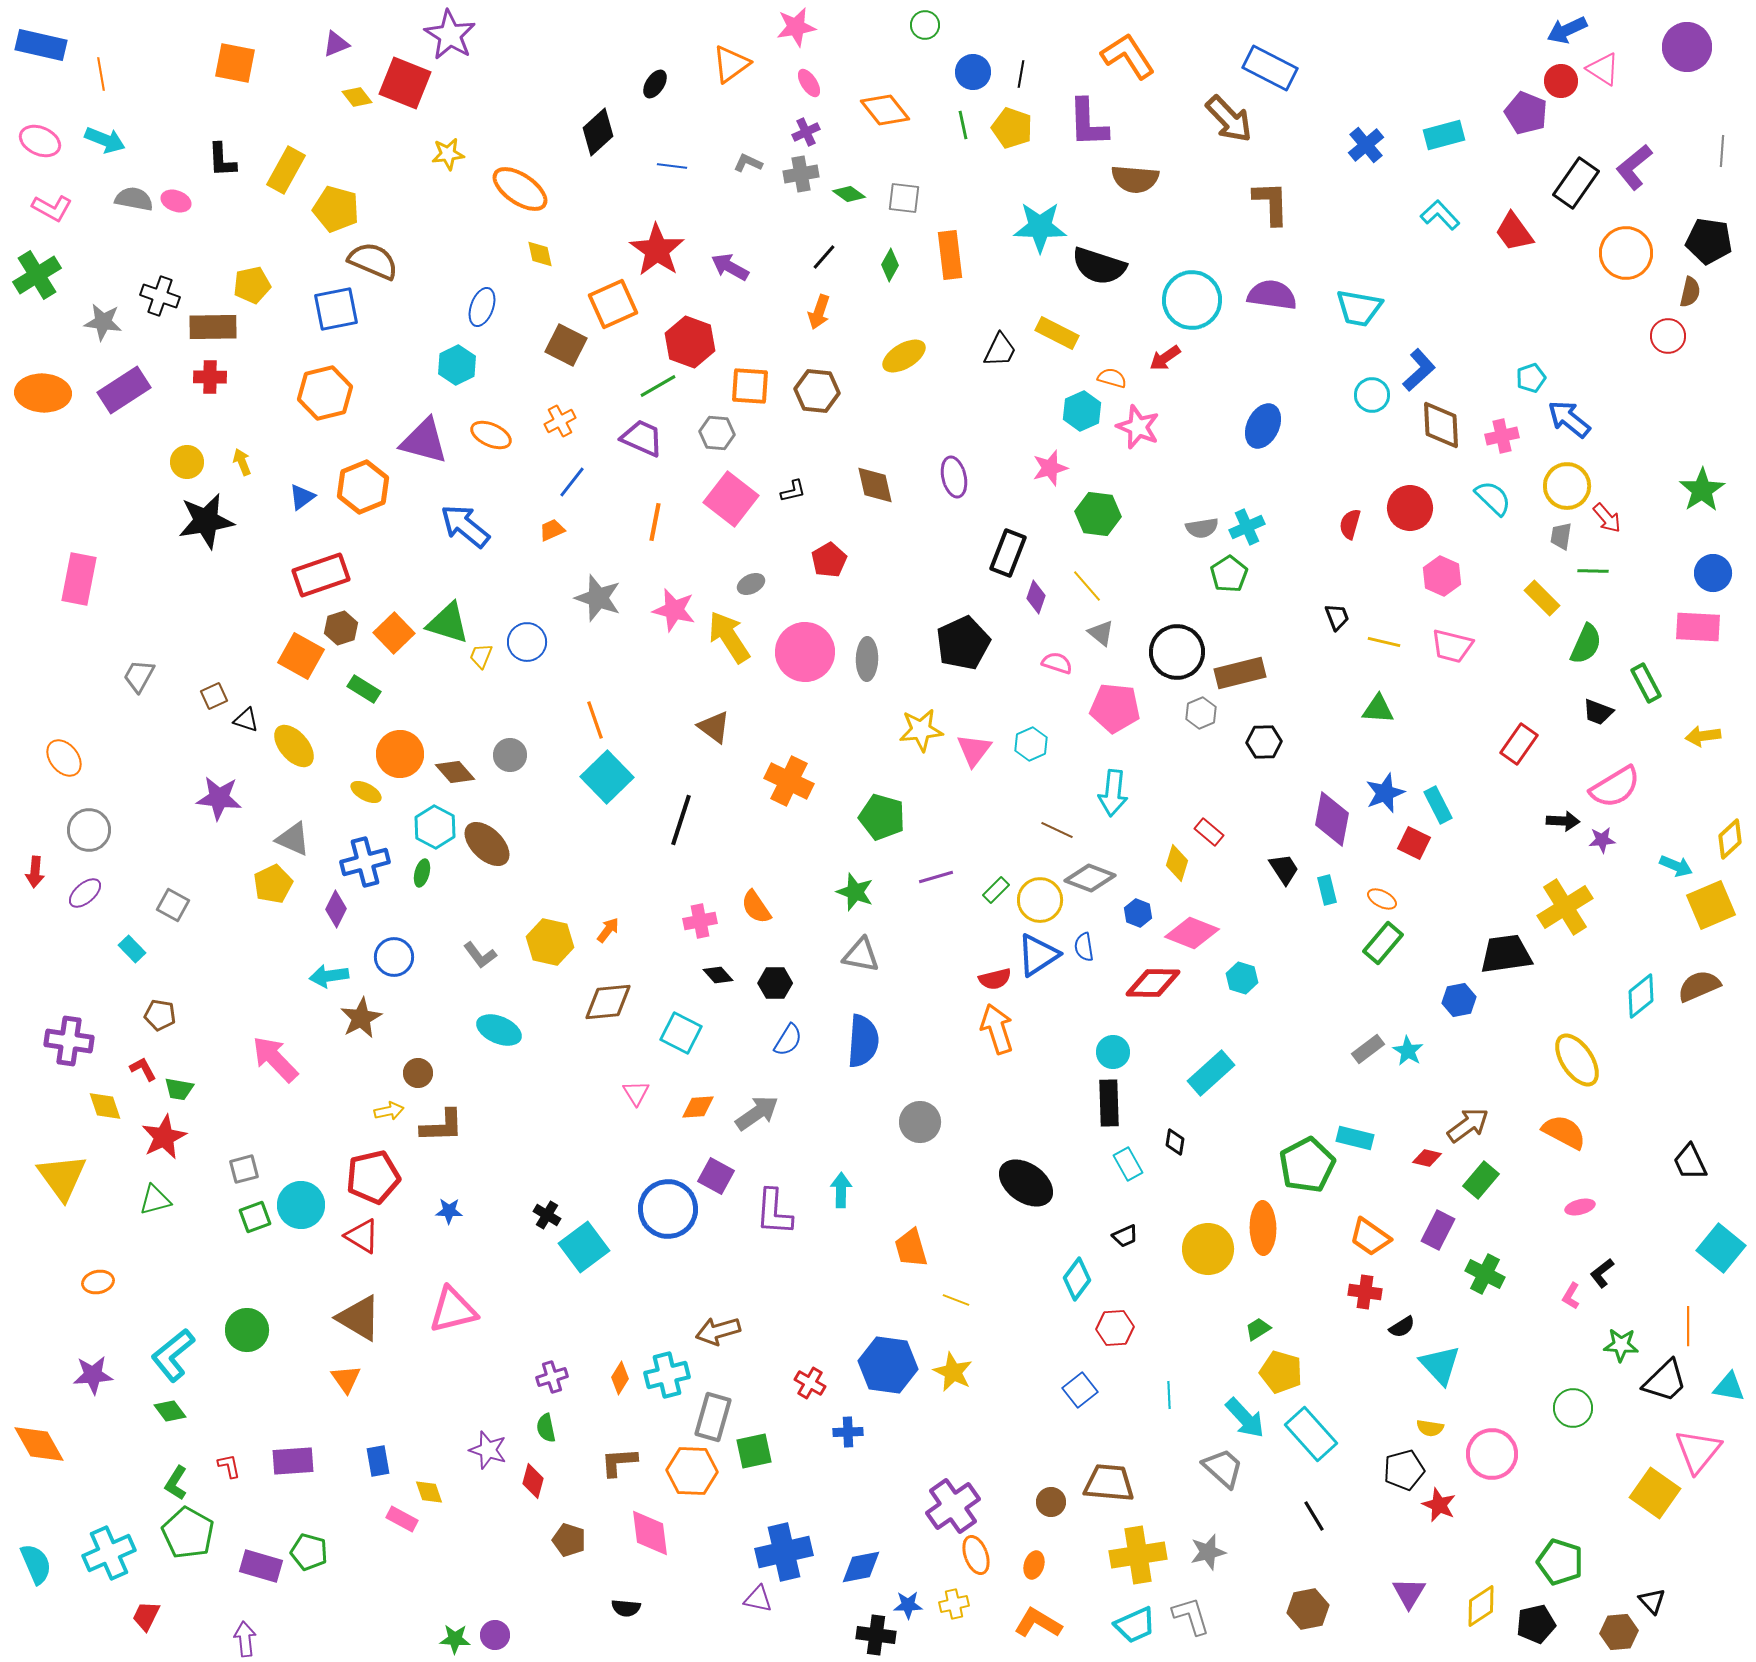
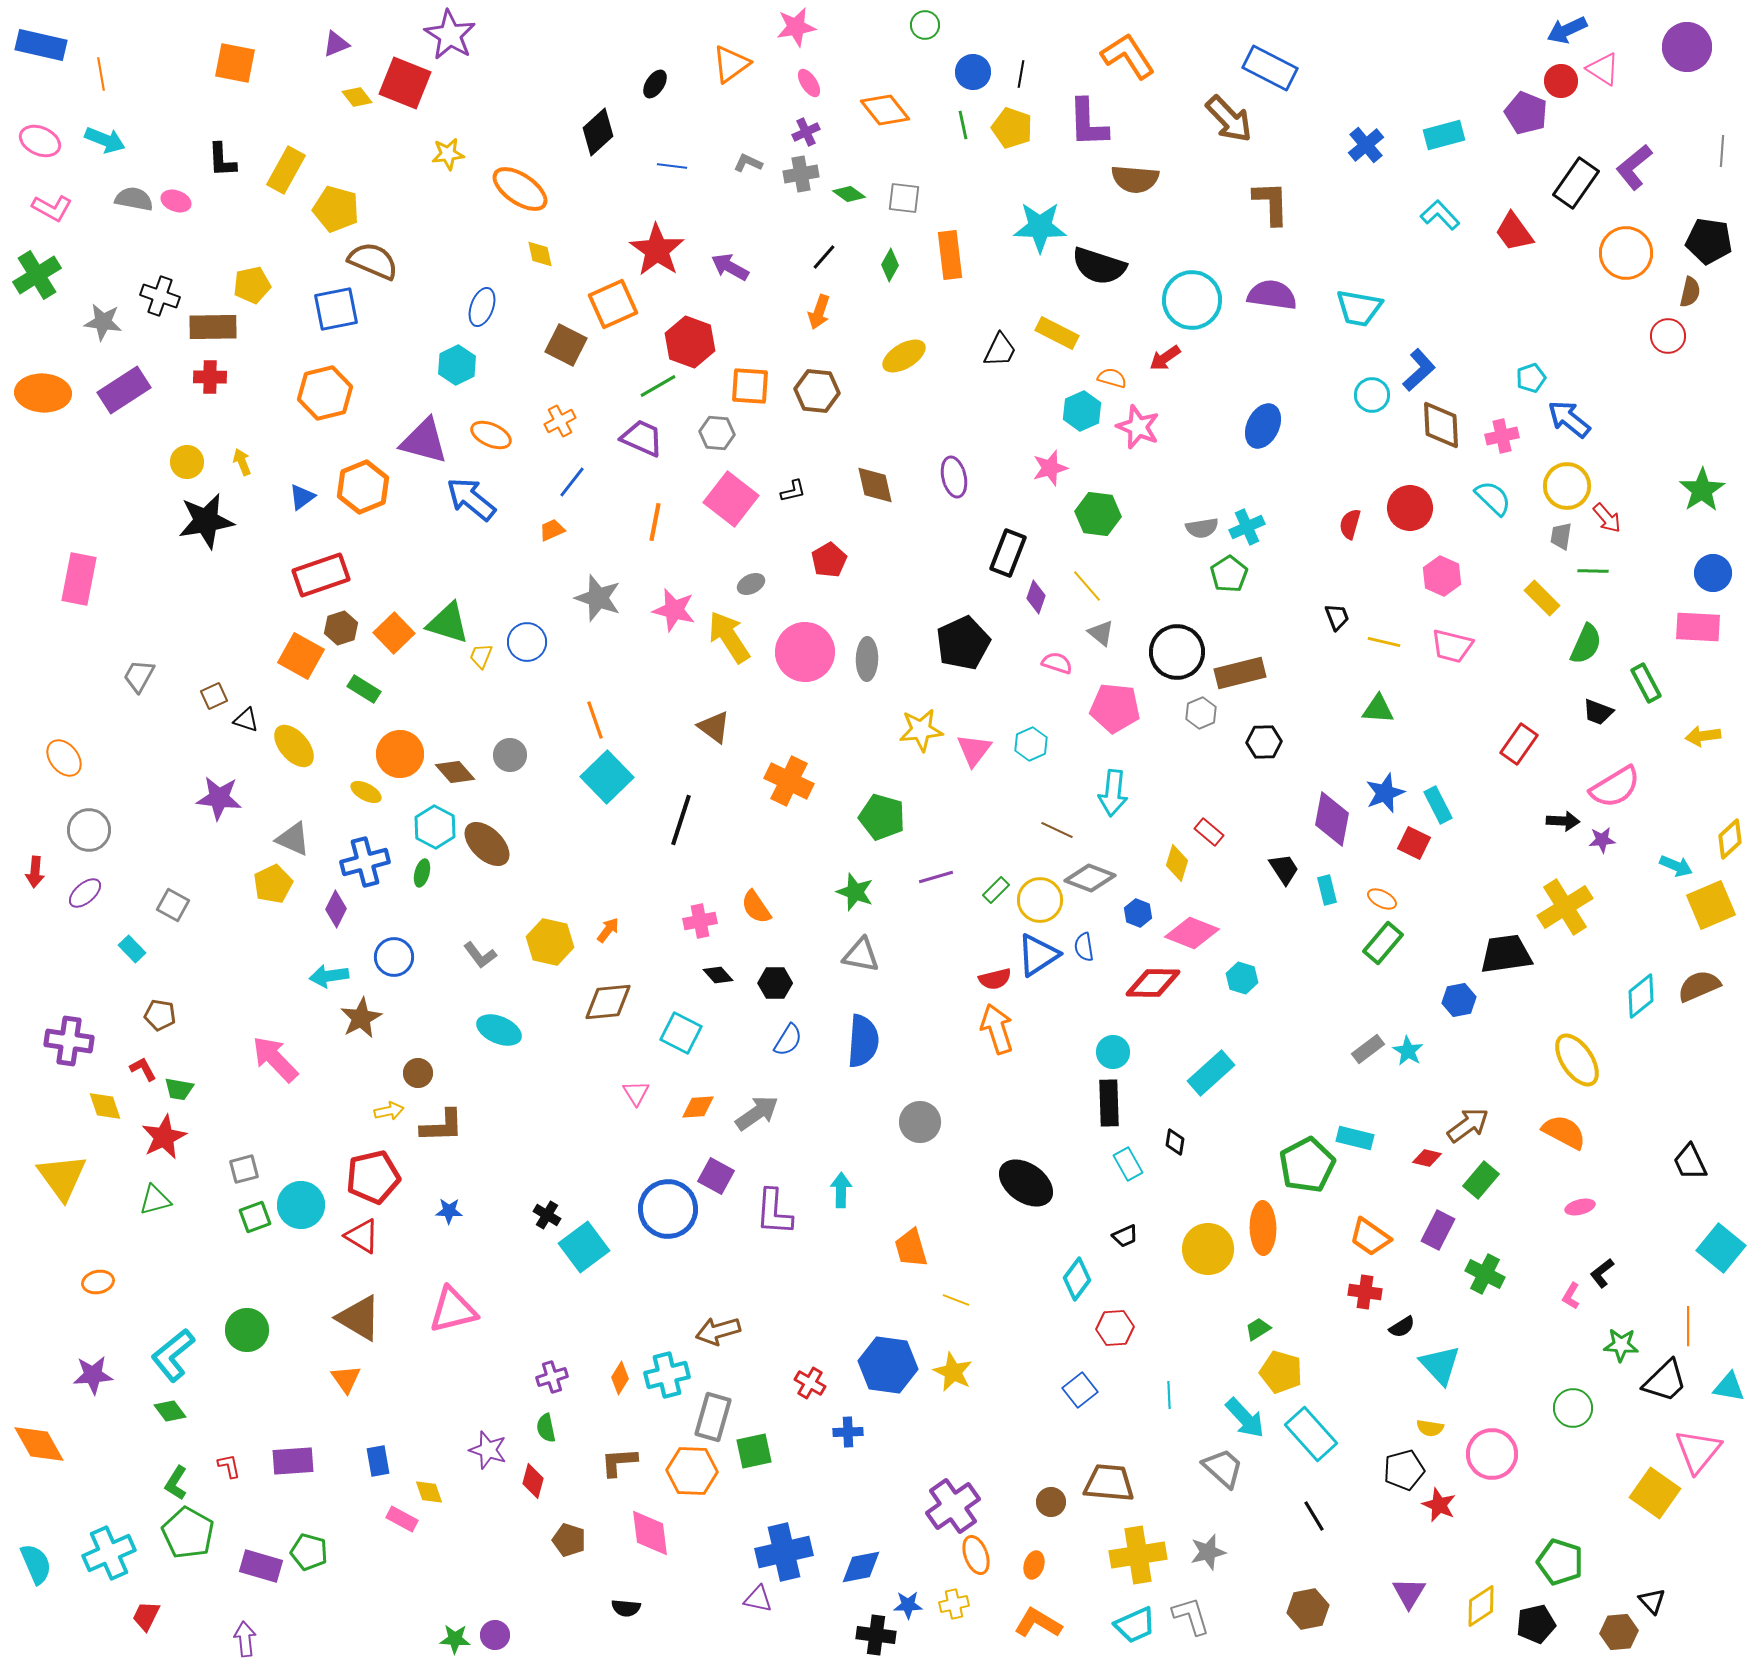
blue arrow at (465, 526): moved 6 px right, 27 px up
